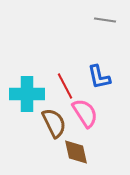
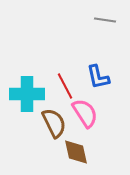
blue L-shape: moved 1 px left
